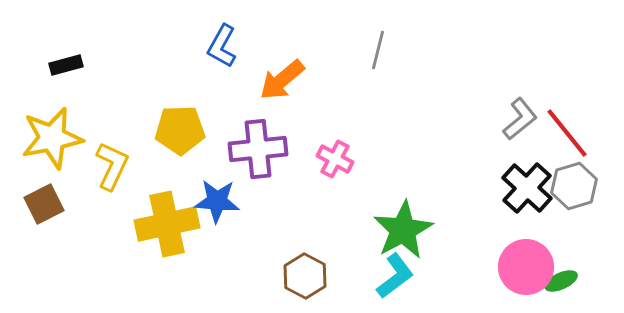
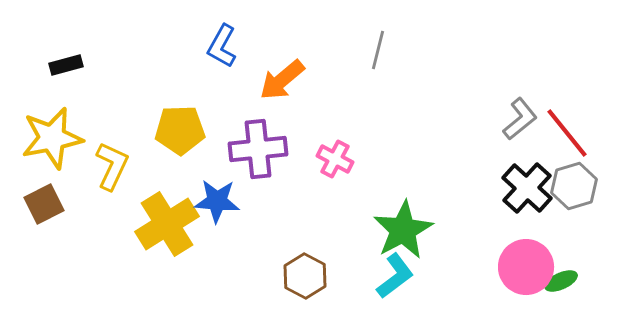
yellow cross: rotated 20 degrees counterclockwise
